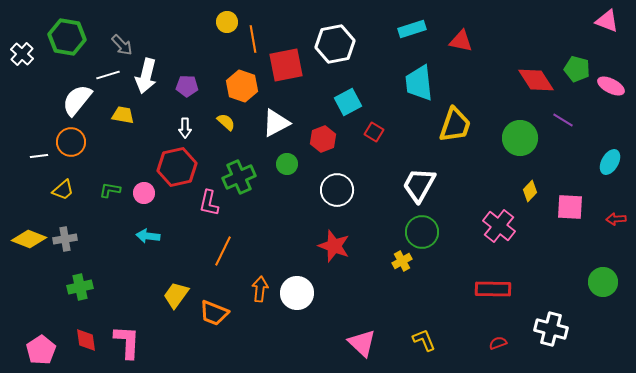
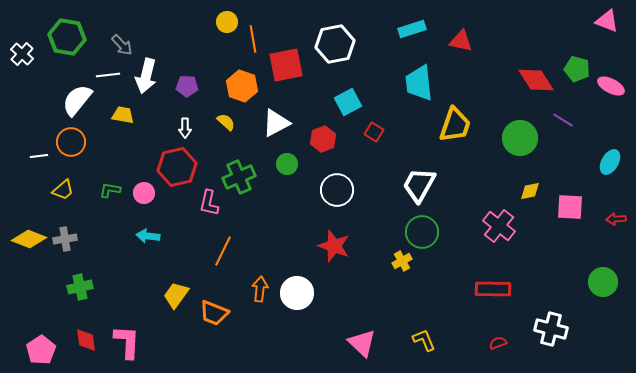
white line at (108, 75): rotated 10 degrees clockwise
yellow diamond at (530, 191): rotated 35 degrees clockwise
